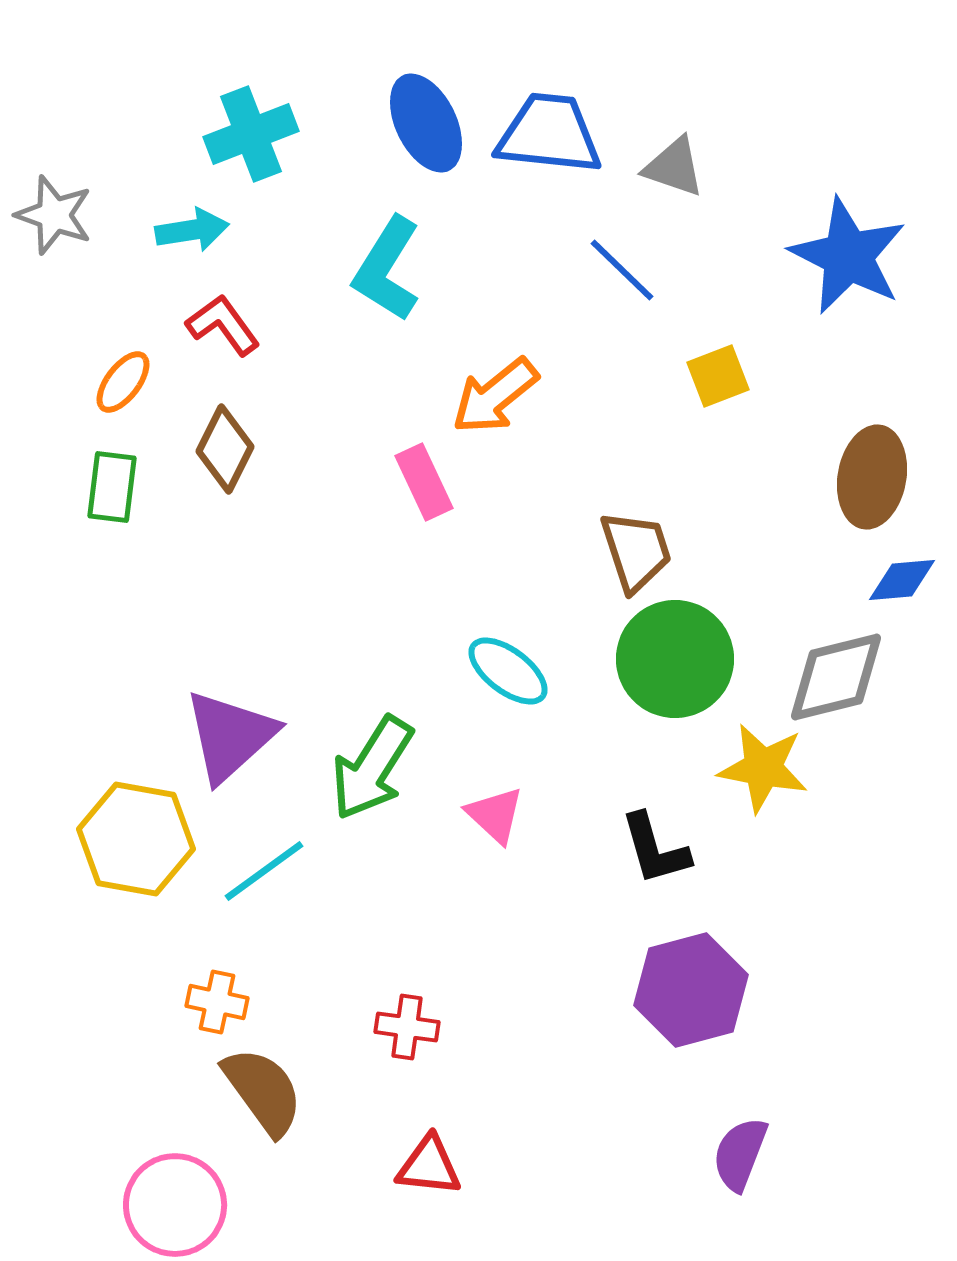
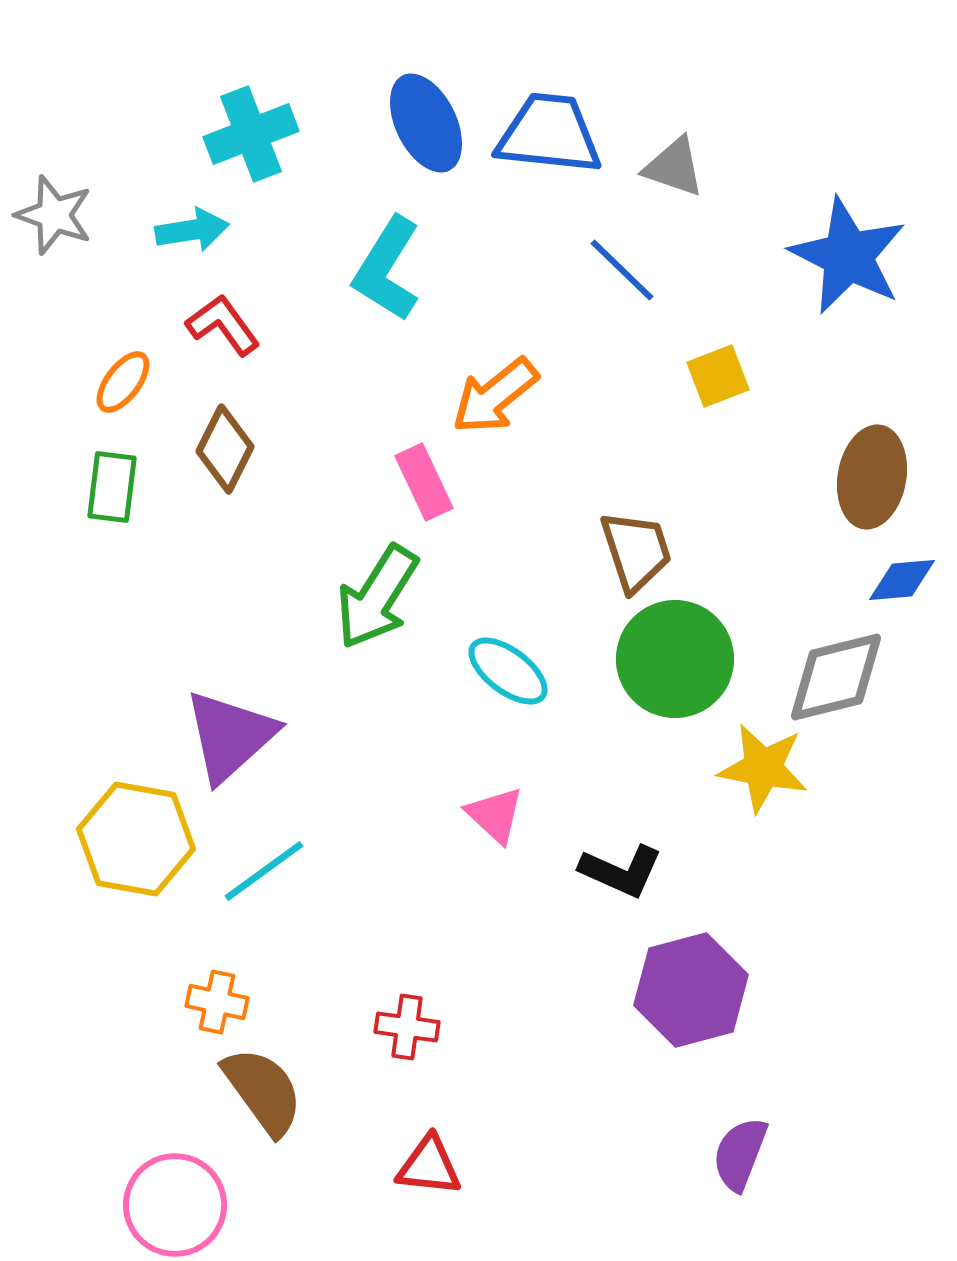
green arrow: moved 5 px right, 171 px up
black L-shape: moved 34 px left, 22 px down; rotated 50 degrees counterclockwise
